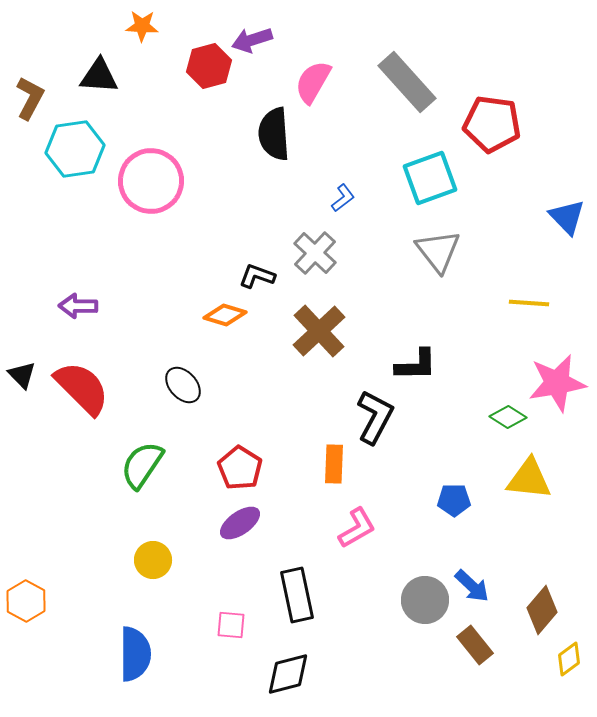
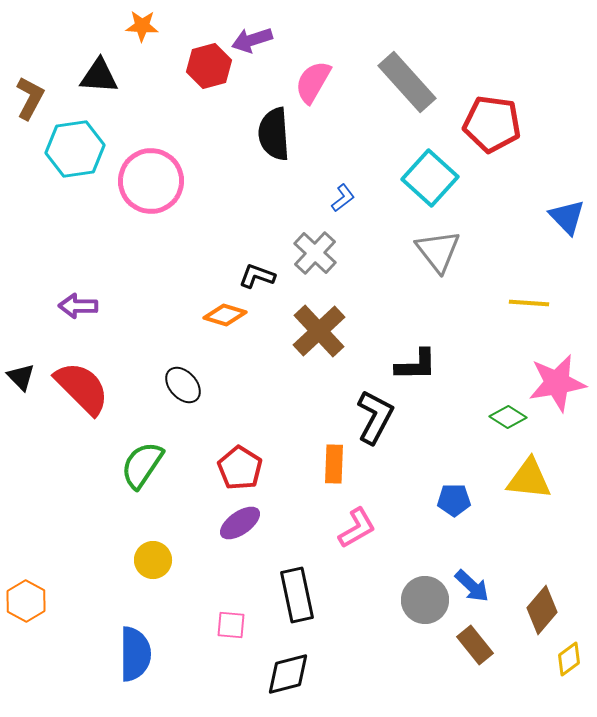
cyan square at (430, 178): rotated 28 degrees counterclockwise
black triangle at (22, 375): moved 1 px left, 2 px down
